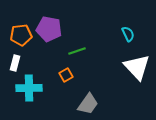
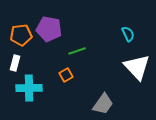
gray trapezoid: moved 15 px right
